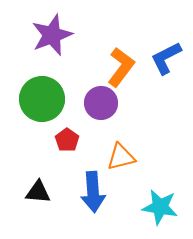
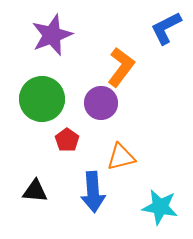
blue L-shape: moved 30 px up
black triangle: moved 3 px left, 1 px up
